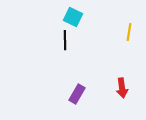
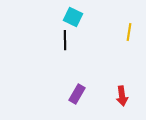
red arrow: moved 8 px down
